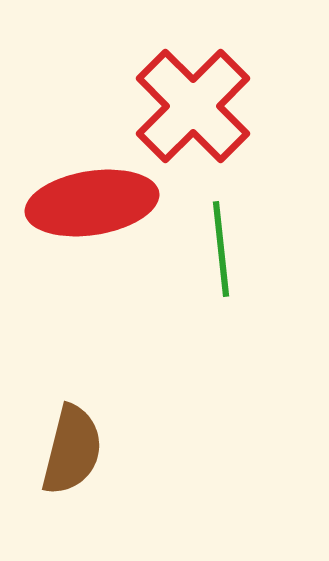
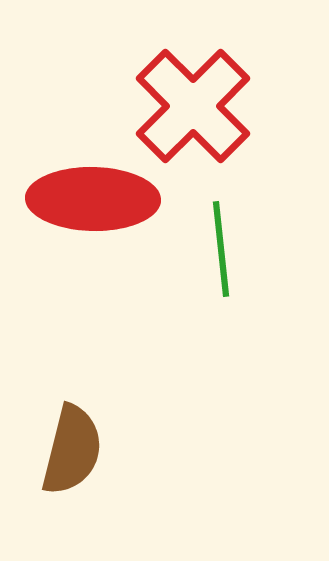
red ellipse: moved 1 px right, 4 px up; rotated 10 degrees clockwise
